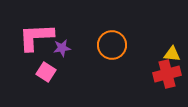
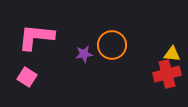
pink L-shape: rotated 9 degrees clockwise
purple star: moved 22 px right, 6 px down
pink square: moved 19 px left, 5 px down
